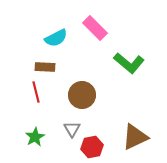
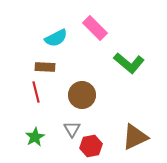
red hexagon: moved 1 px left, 1 px up
